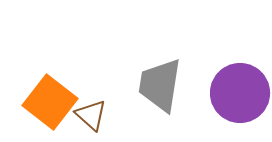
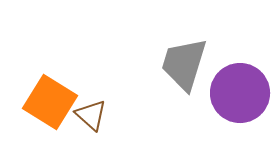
gray trapezoid: moved 24 px right, 21 px up; rotated 8 degrees clockwise
orange square: rotated 6 degrees counterclockwise
